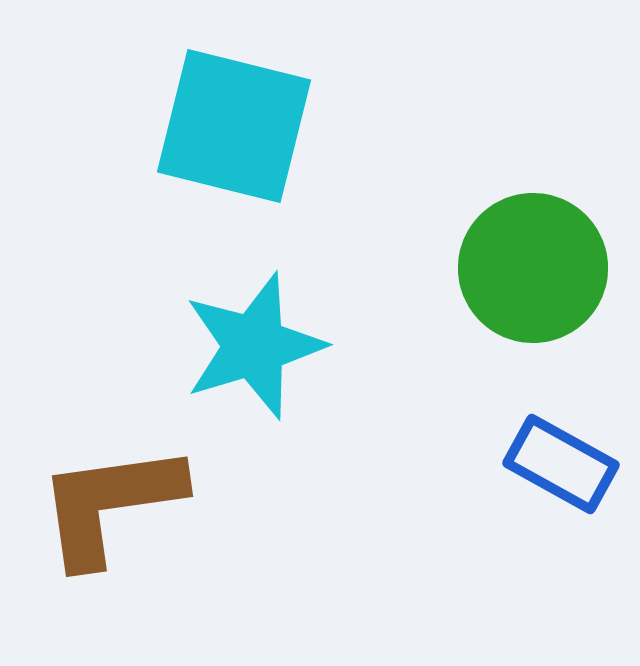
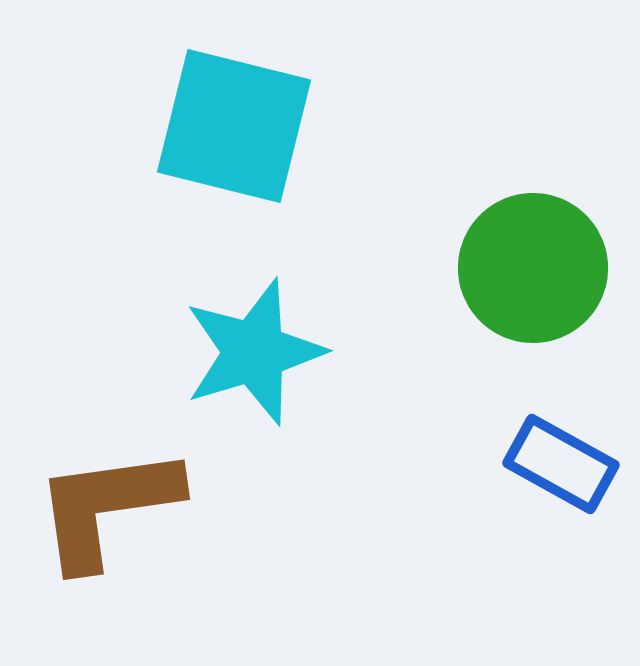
cyan star: moved 6 px down
brown L-shape: moved 3 px left, 3 px down
